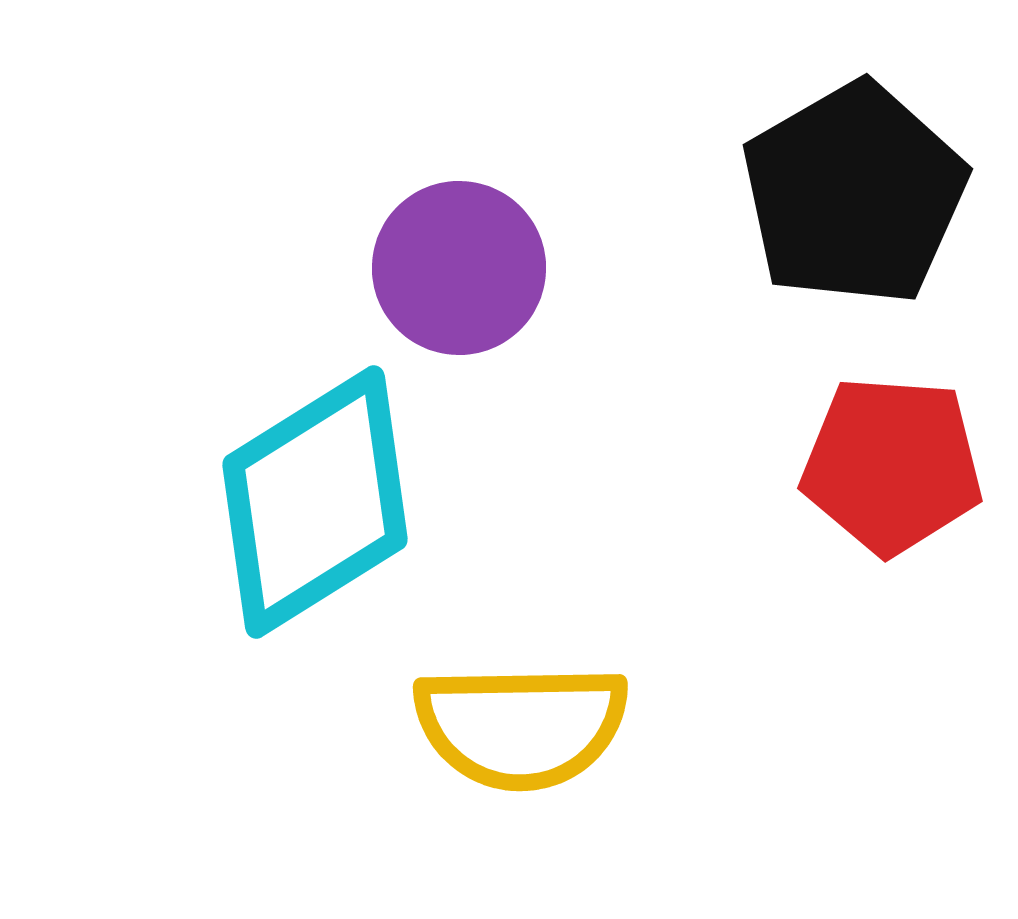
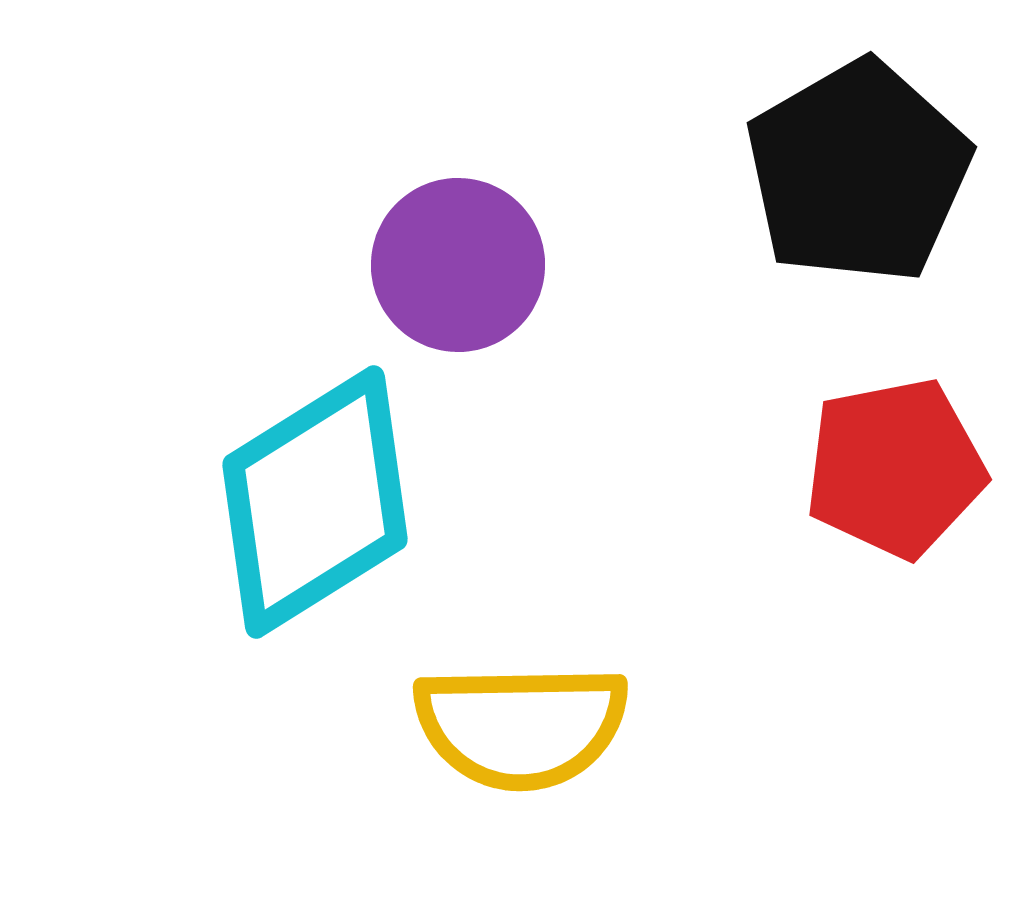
black pentagon: moved 4 px right, 22 px up
purple circle: moved 1 px left, 3 px up
red pentagon: moved 3 px right, 3 px down; rotated 15 degrees counterclockwise
